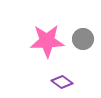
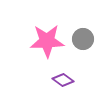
purple diamond: moved 1 px right, 2 px up
